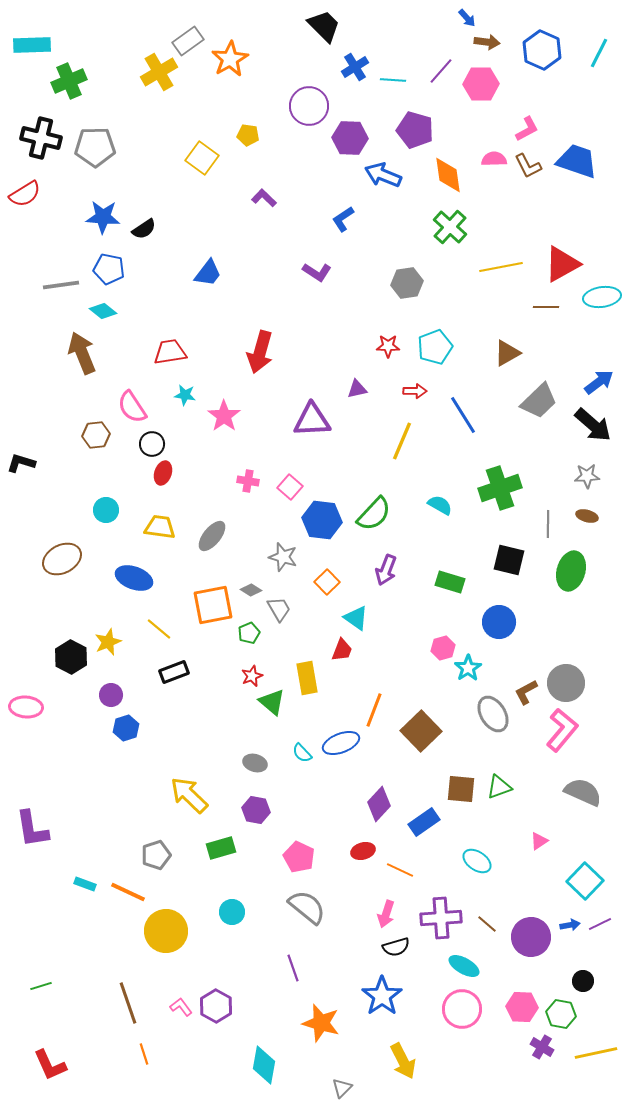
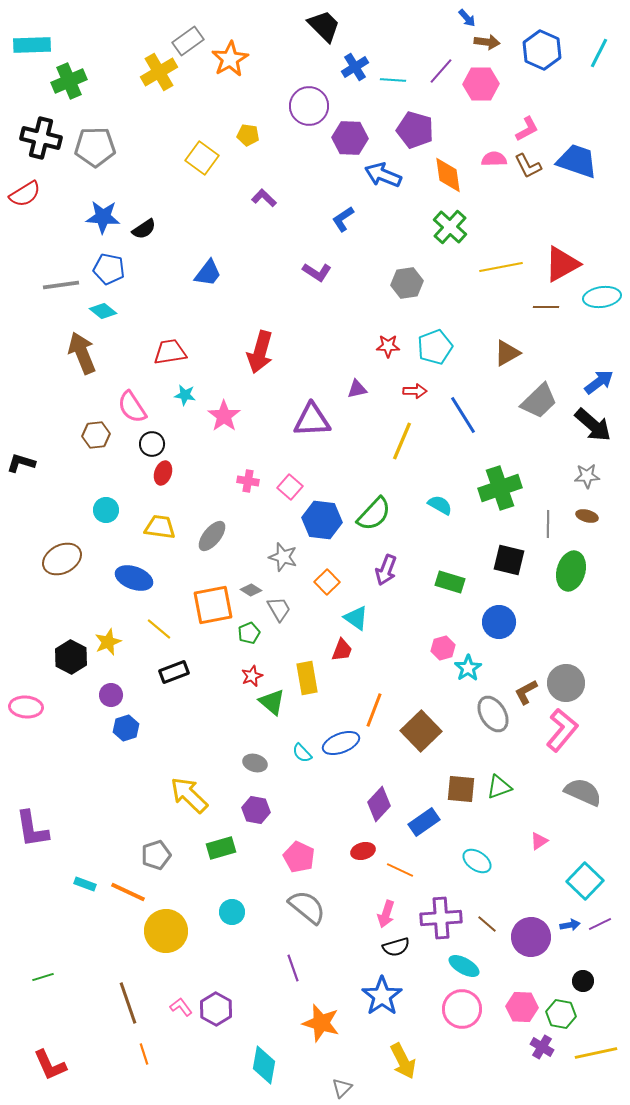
green line at (41, 986): moved 2 px right, 9 px up
purple hexagon at (216, 1006): moved 3 px down
